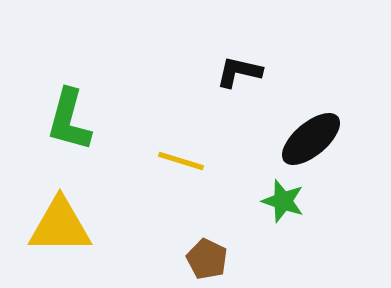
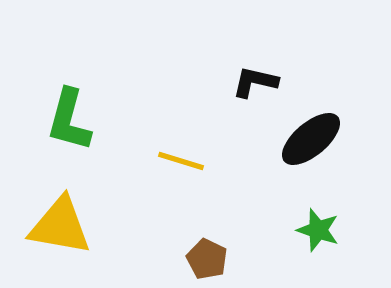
black L-shape: moved 16 px right, 10 px down
green star: moved 35 px right, 29 px down
yellow triangle: rotated 10 degrees clockwise
